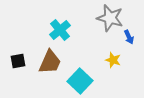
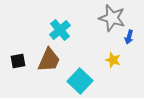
gray star: moved 2 px right
blue arrow: rotated 40 degrees clockwise
brown trapezoid: moved 1 px left, 2 px up
